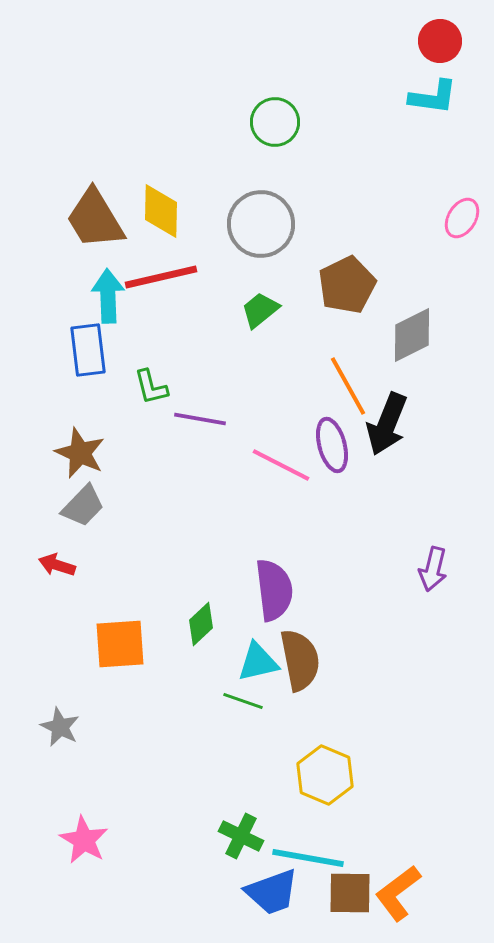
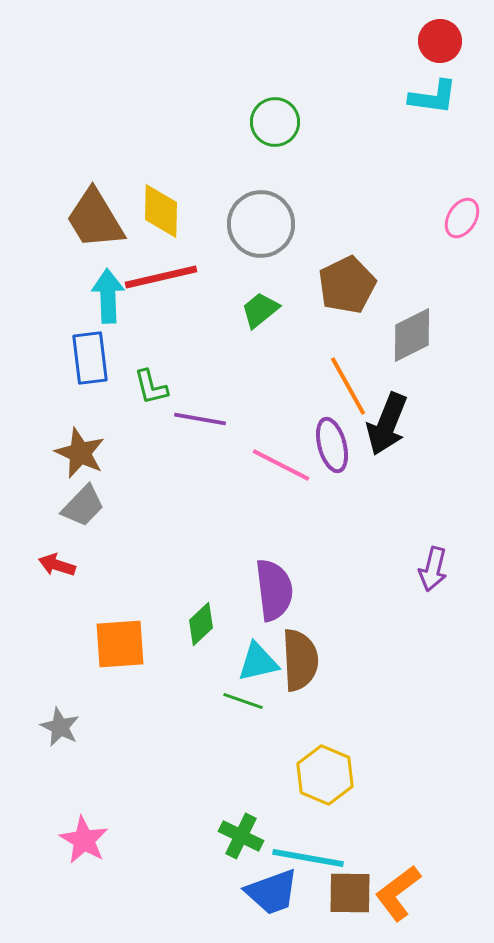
blue rectangle: moved 2 px right, 8 px down
brown semicircle: rotated 8 degrees clockwise
